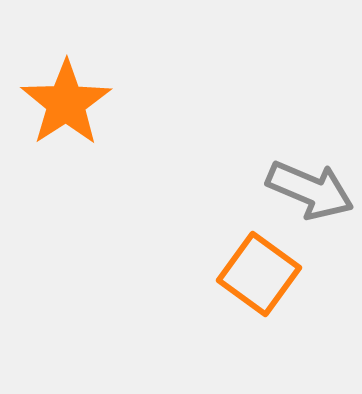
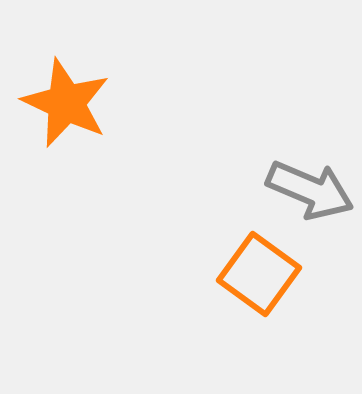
orange star: rotated 14 degrees counterclockwise
